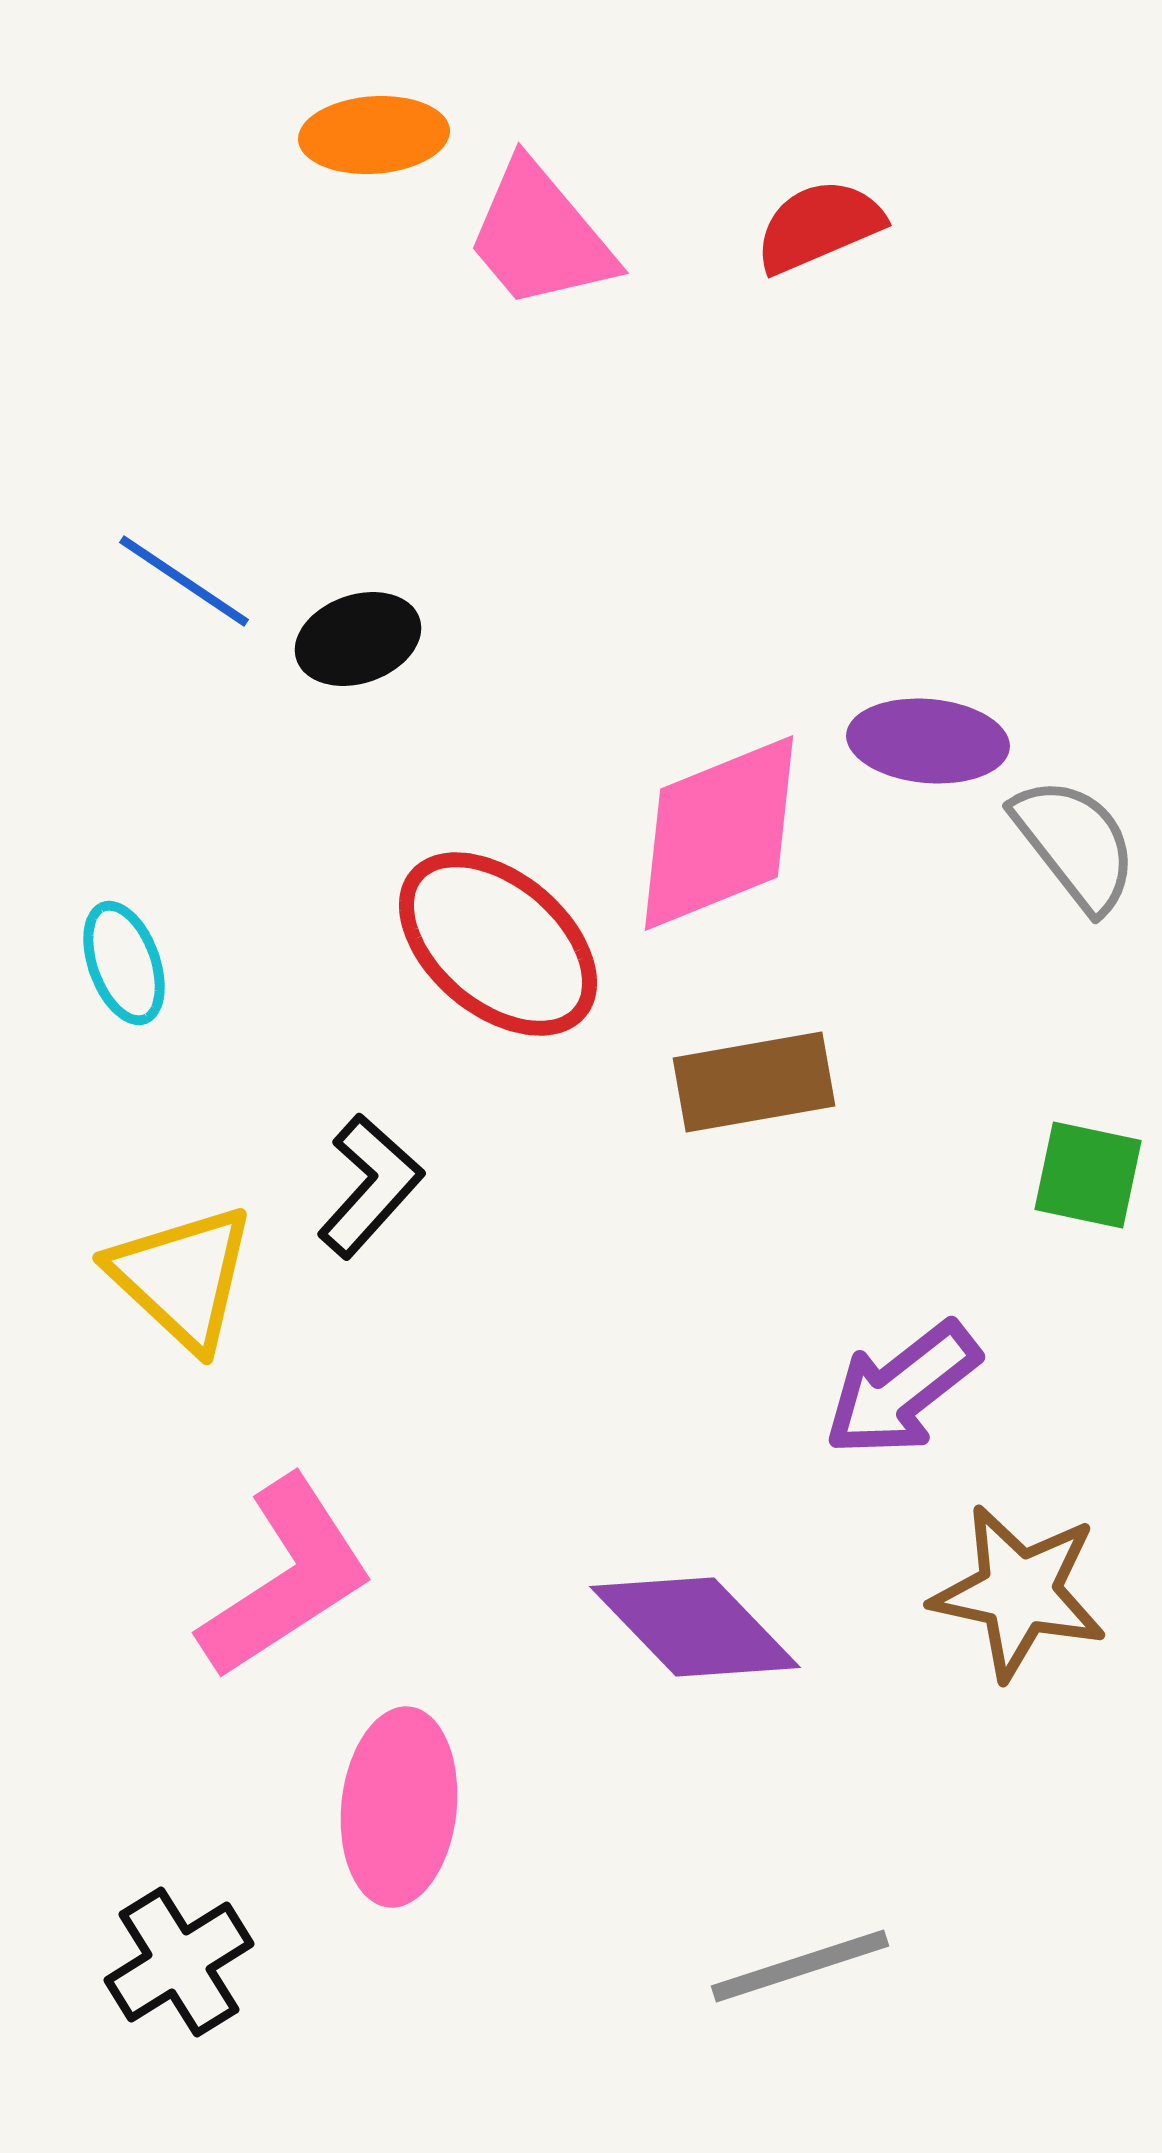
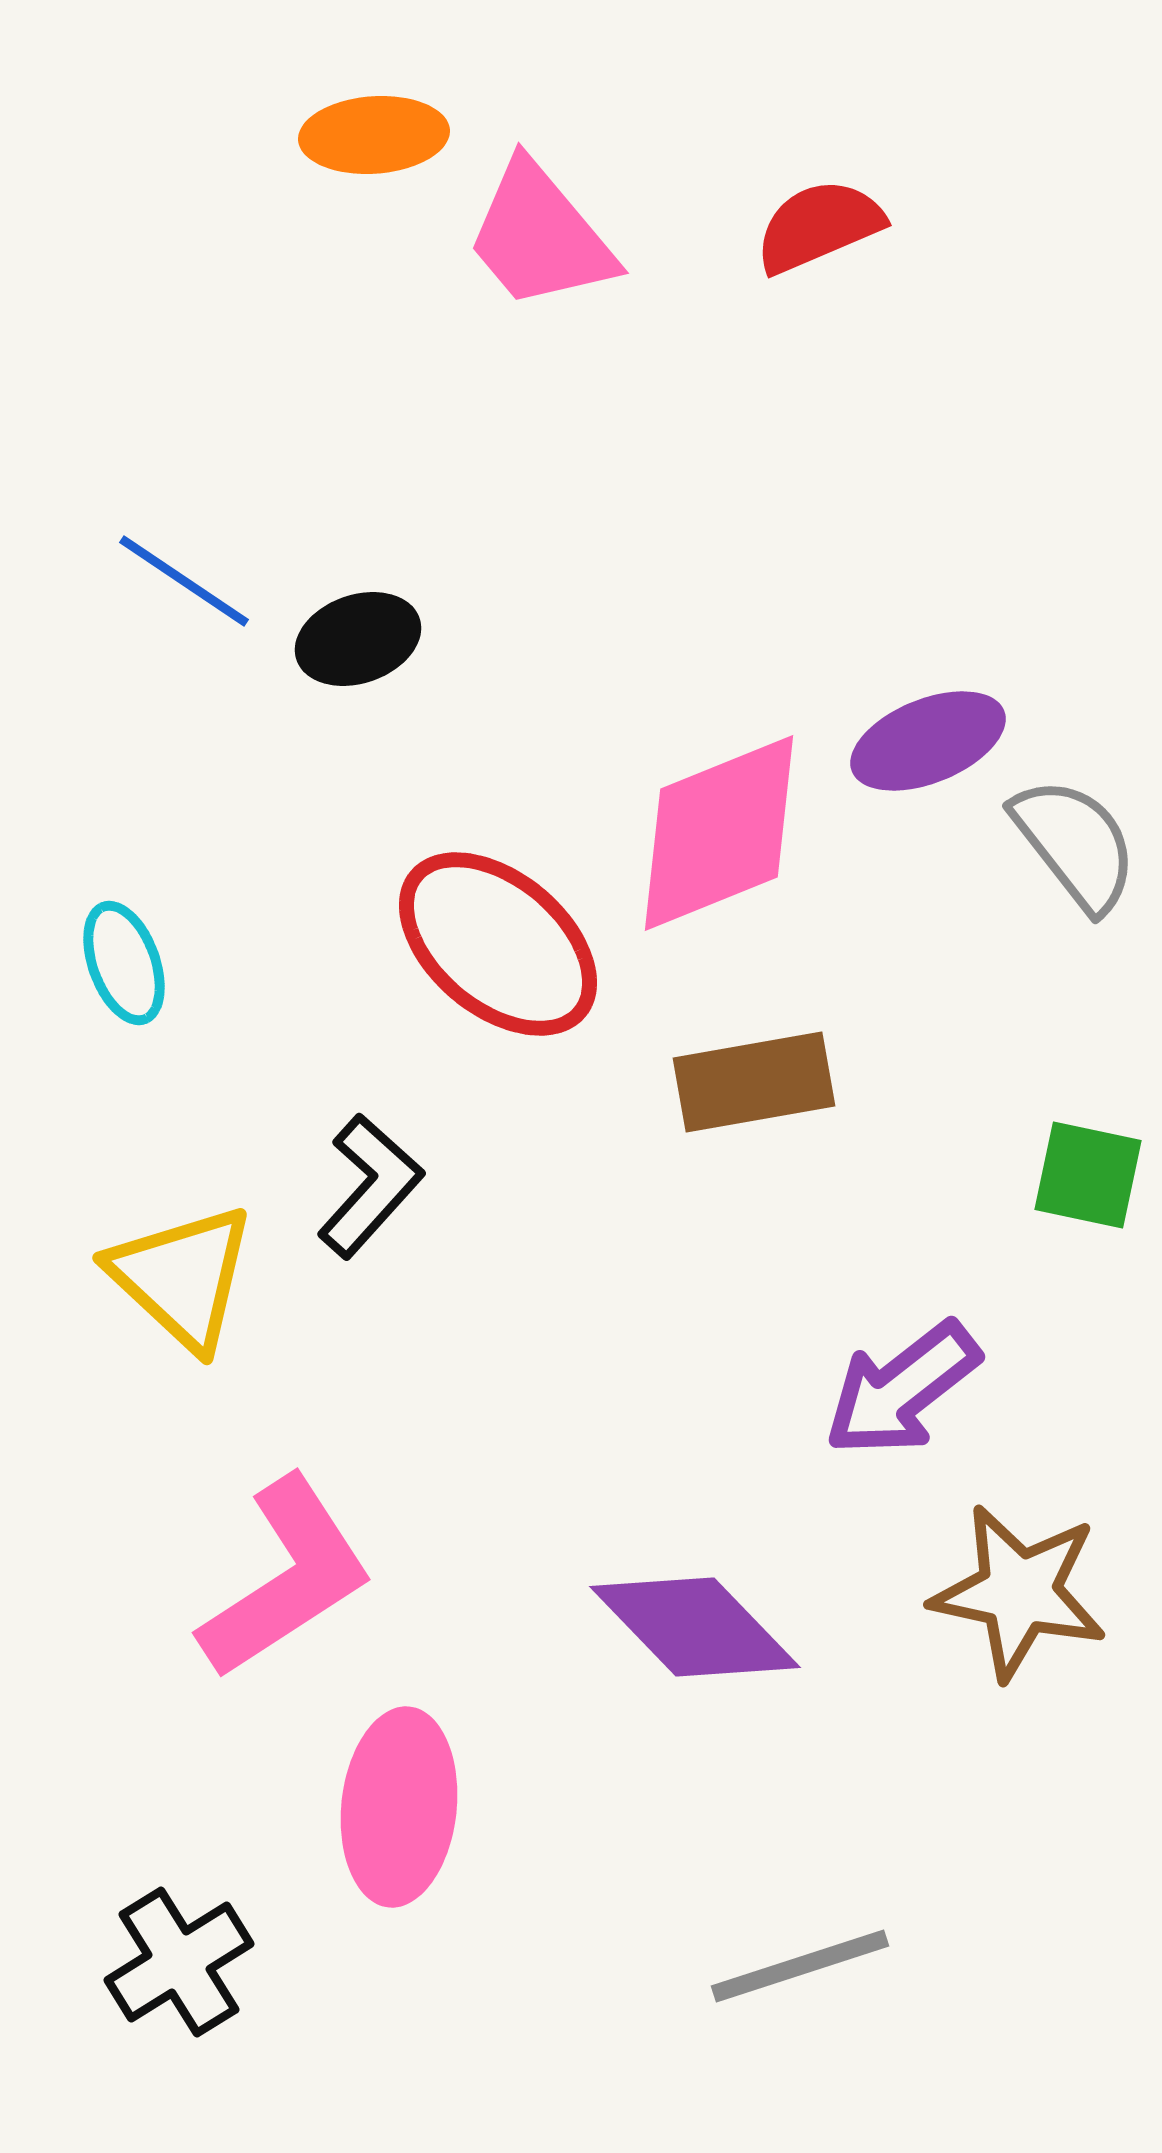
purple ellipse: rotated 27 degrees counterclockwise
